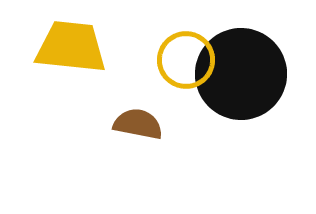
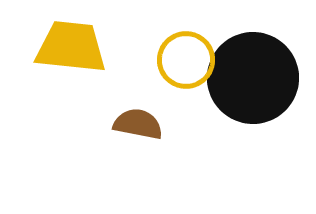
black circle: moved 12 px right, 4 px down
